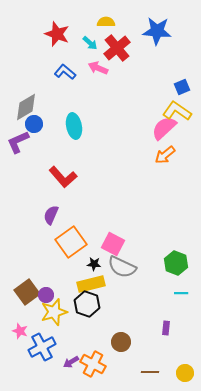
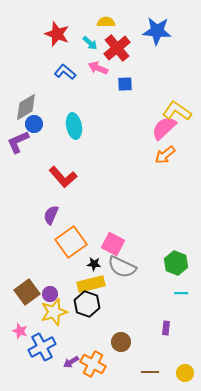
blue square: moved 57 px left, 3 px up; rotated 21 degrees clockwise
purple circle: moved 4 px right, 1 px up
